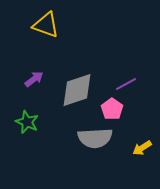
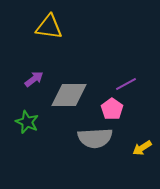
yellow triangle: moved 3 px right, 2 px down; rotated 12 degrees counterclockwise
gray diamond: moved 8 px left, 5 px down; rotated 18 degrees clockwise
